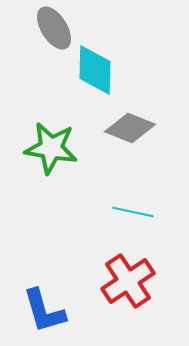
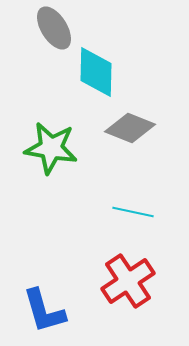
cyan diamond: moved 1 px right, 2 px down
